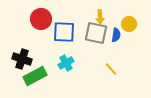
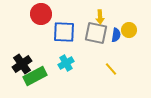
red circle: moved 5 px up
yellow circle: moved 6 px down
black cross: moved 5 px down; rotated 36 degrees clockwise
